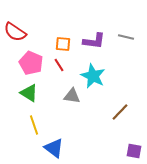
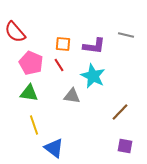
red semicircle: rotated 15 degrees clockwise
gray line: moved 2 px up
purple L-shape: moved 5 px down
green triangle: rotated 24 degrees counterclockwise
purple square: moved 9 px left, 5 px up
